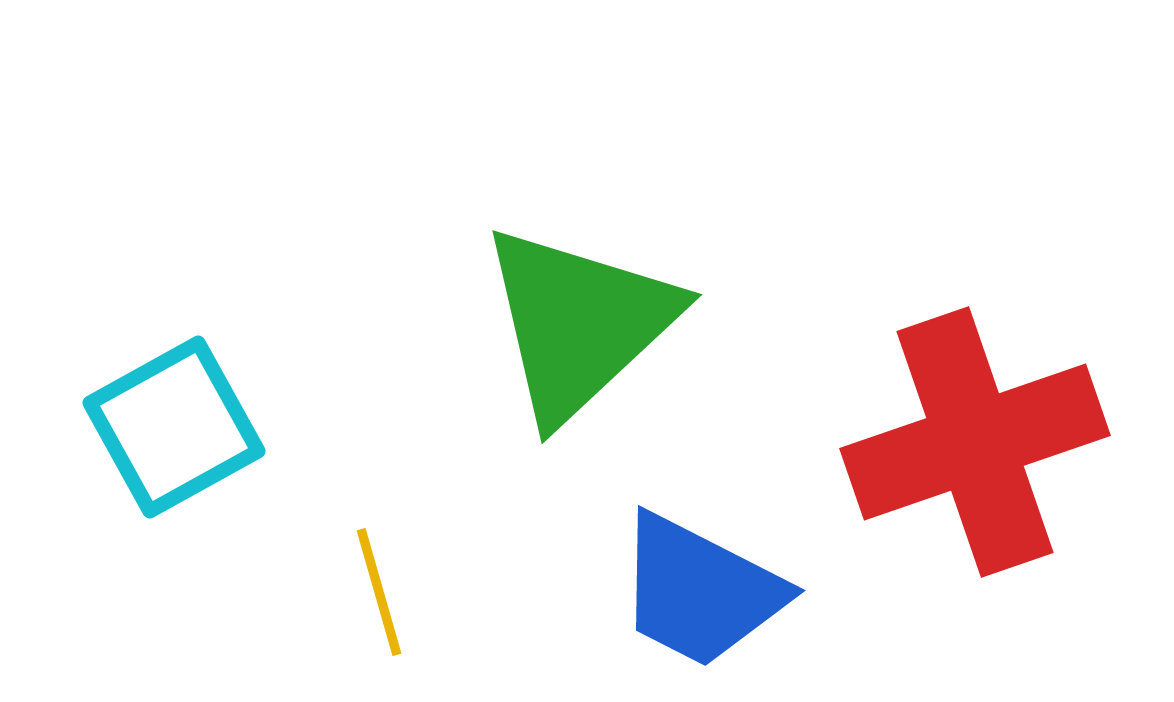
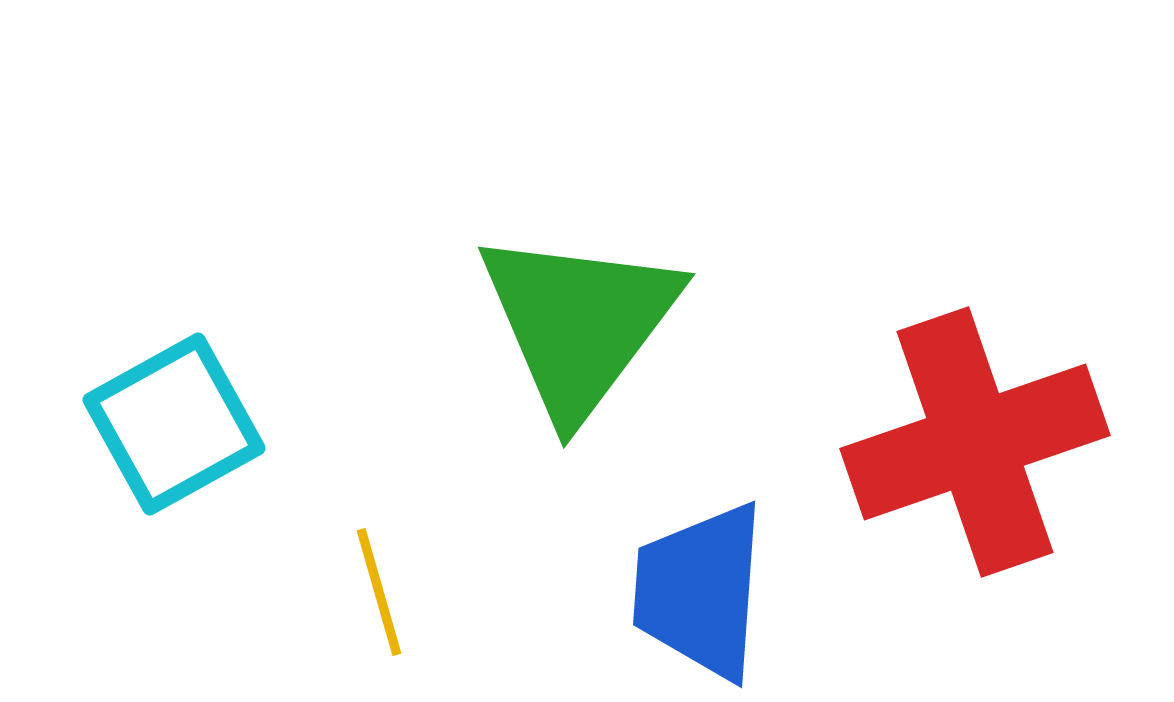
green triangle: rotated 10 degrees counterclockwise
cyan square: moved 3 px up
blue trapezoid: rotated 67 degrees clockwise
